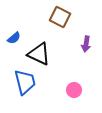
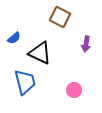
black triangle: moved 1 px right, 1 px up
